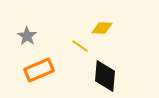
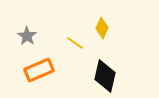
yellow diamond: rotated 70 degrees counterclockwise
yellow line: moved 5 px left, 3 px up
black diamond: rotated 8 degrees clockwise
